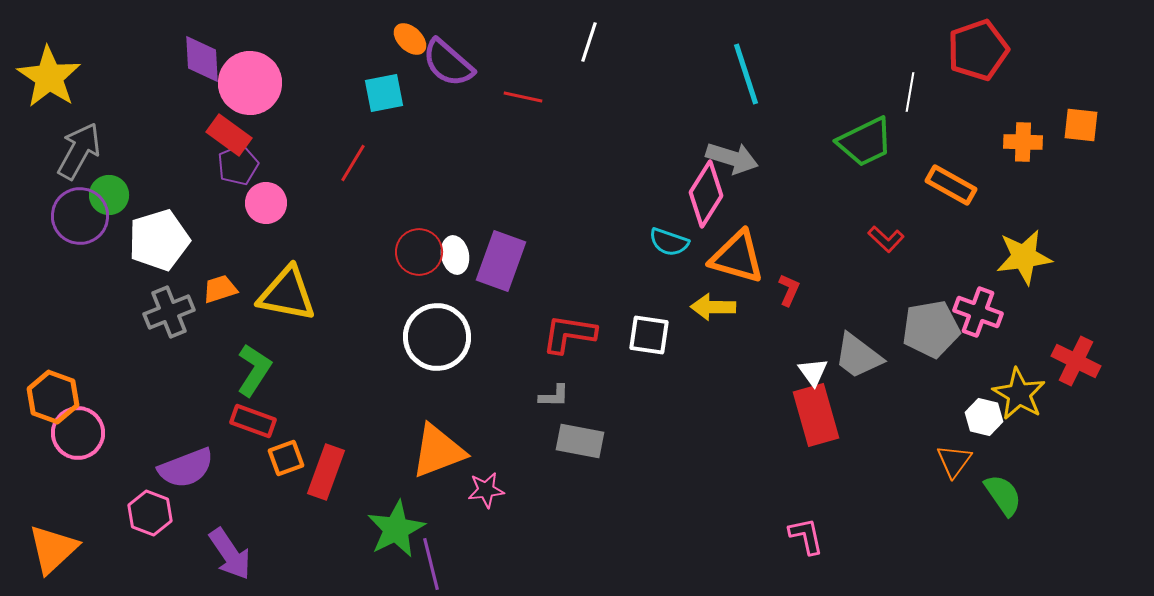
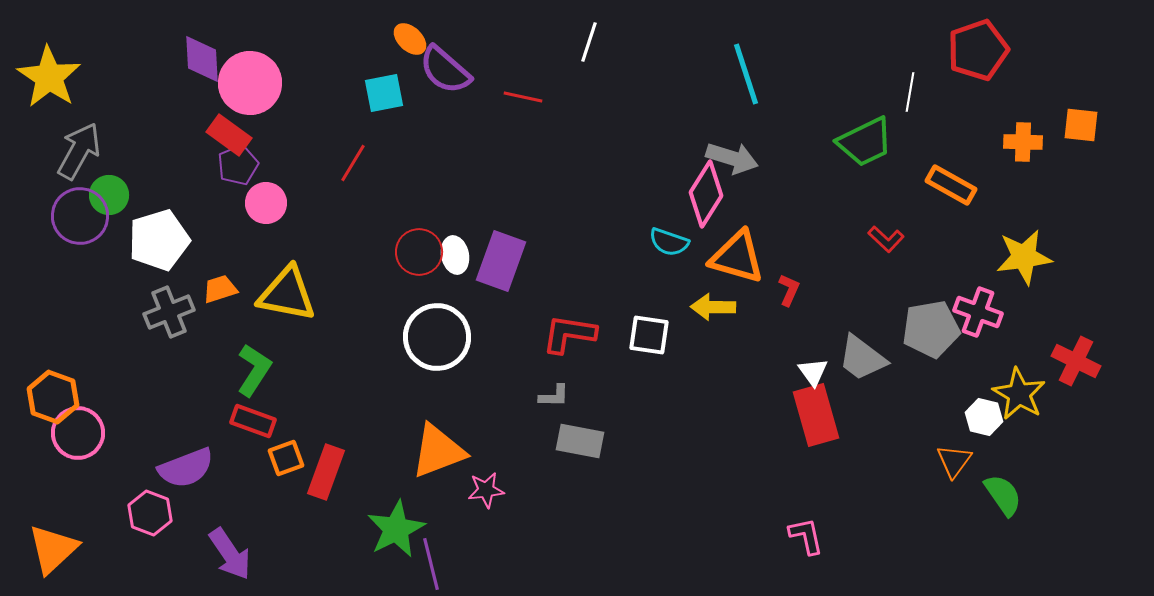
purple semicircle at (448, 63): moved 3 px left, 7 px down
gray trapezoid at (858, 356): moved 4 px right, 2 px down
